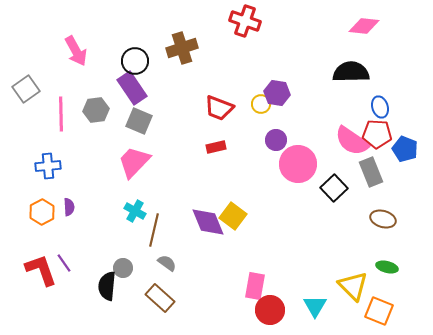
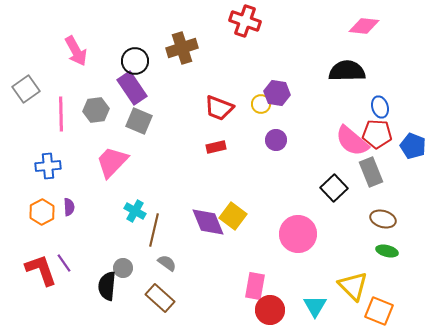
black semicircle at (351, 72): moved 4 px left, 1 px up
pink semicircle at (352, 141): rotated 6 degrees clockwise
blue pentagon at (405, 149): moved 8 px right, 3 px up
pink trapezoid at (134, 162): moved 22 px left
pink circle at (298, 164): moved 70 px down
green ellipse at (387, 267): moved 16 px up
